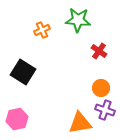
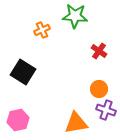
green star: moved 3 px left, 4 px up
orange circle: moved 2 px left, 1 px down
purple cross: moved 1 px right
pink hexagon: moved 1 px right, 1 px down
orange triangle: moved 4 px left
